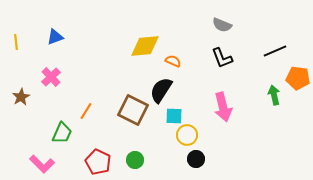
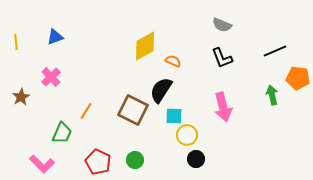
yellow diamond: rotated 24 degrees counterclockwise
green arrow: moved 2 px left
